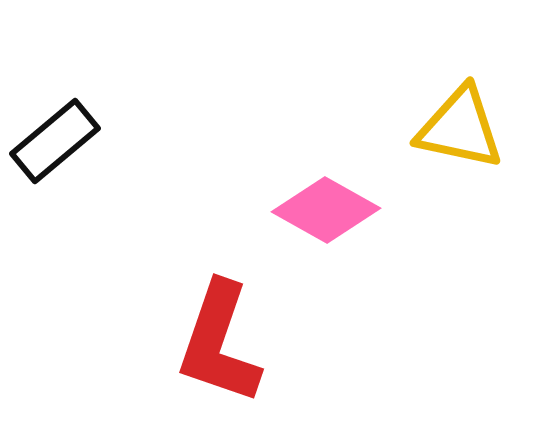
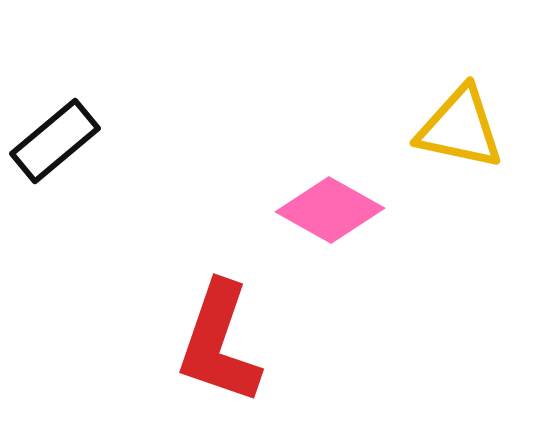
pink diamond: moved 4 px right
